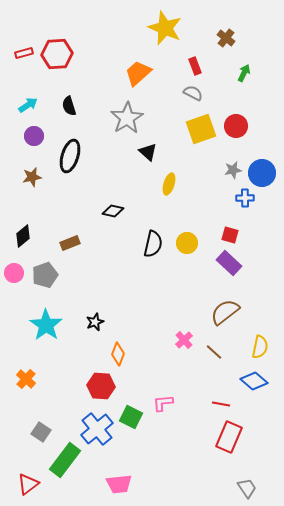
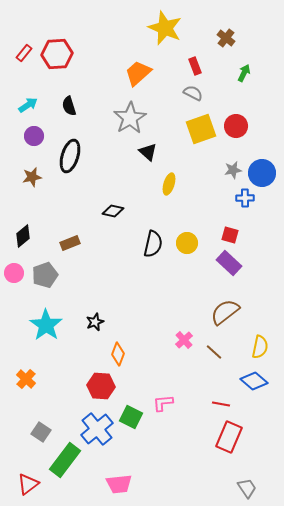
red rectangle at (24, 53): rotated 36 degrees counterclockwise
gray star at (127, 118): moved 3 px right
